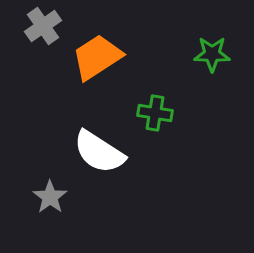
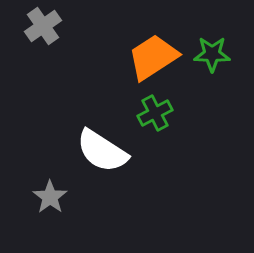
orange trapezoid: moved 56 px right
green cross: rotated 36 degrees counterclockwise
white semicircle: moved 3 px right, 1 px up
